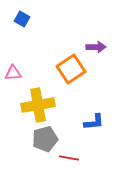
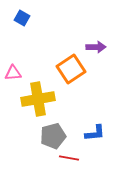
blue square: moved 1 px up
yellow cross: moved 6 px up
blue L-shape: moved 1 px right, 11 px down
gray pentagon: moved 8 px right, 3 px up
